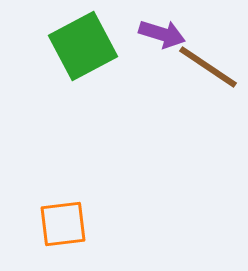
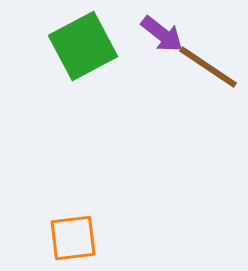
purple arrow: rotated 21 degrees clockwise
orange square: moved 10 px right, 14 px down
